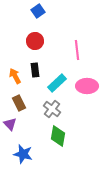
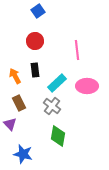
gray cross: moved 3 px up
